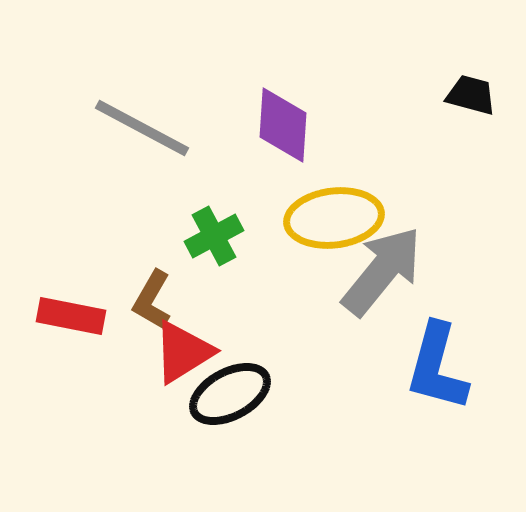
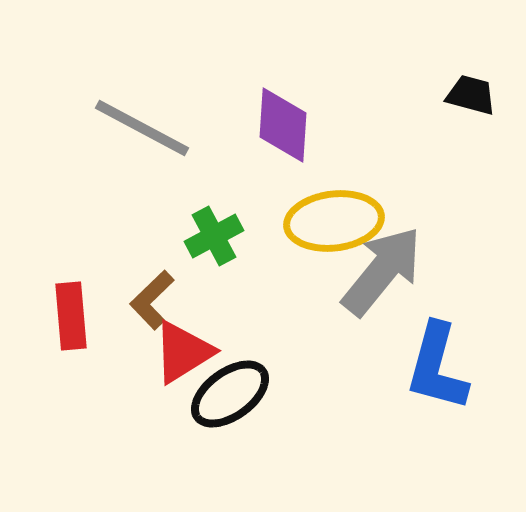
yellow ellipse: moved 3 px down
brown L-shape: rotated 16 degrees clockwise
red rectangle: rotated 74 degrees clockwise
black ellipse: rotated 8 degrees counterclockwise
